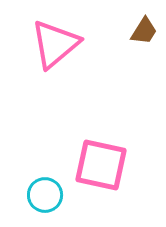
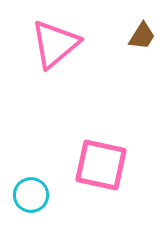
brown trapezoid: moved 2 px left, 5 px down
cyan circle: moved 14 px left
